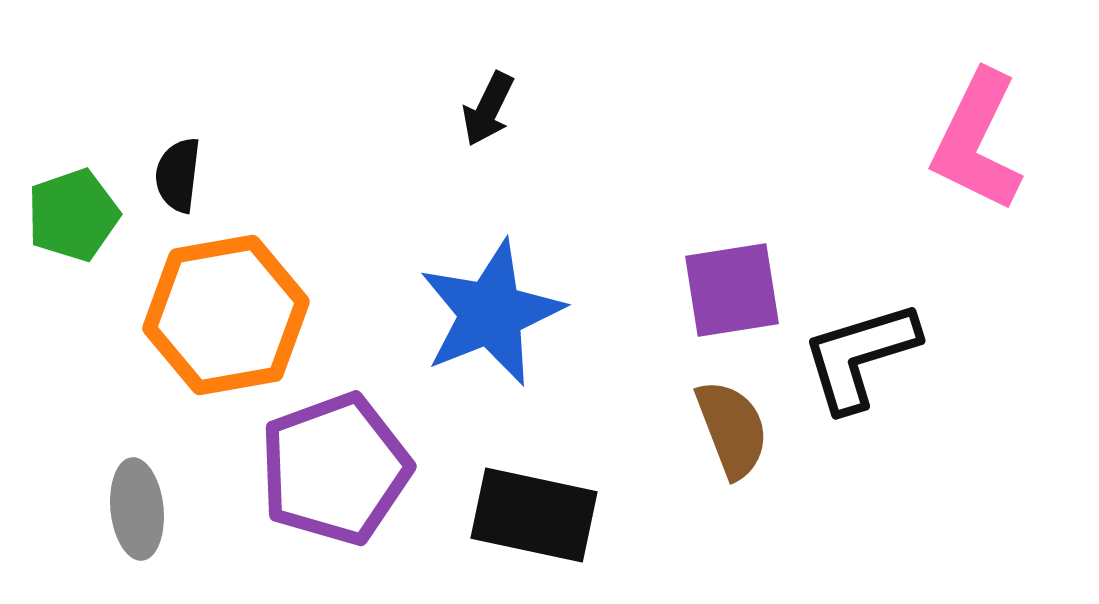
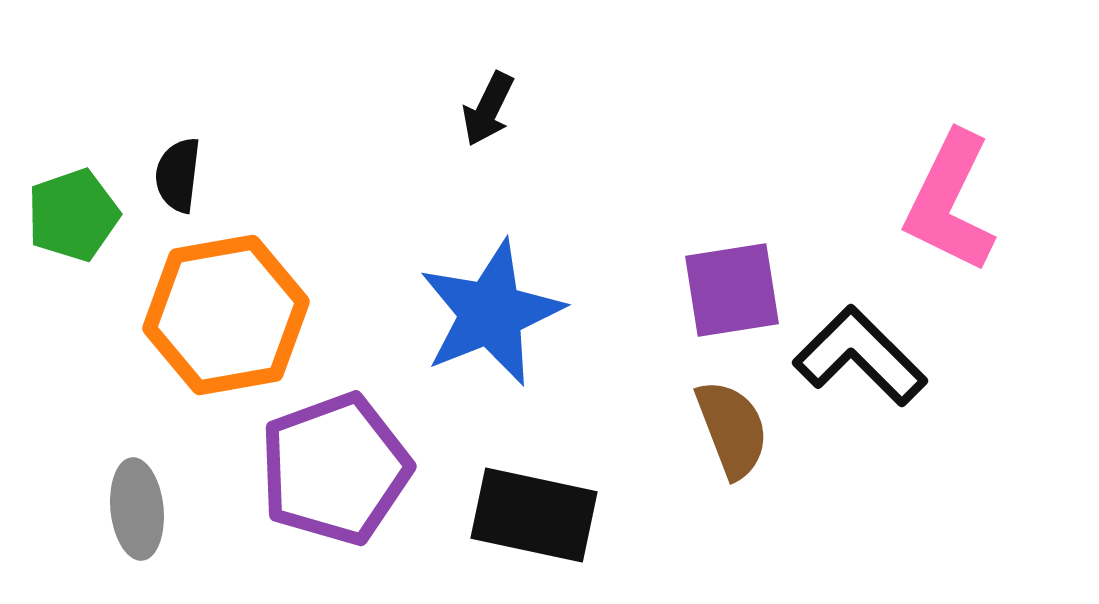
pink L-shape: moved 27 px left, 61 px down
black L-shape: rotated 62 degrees clockwise
